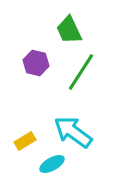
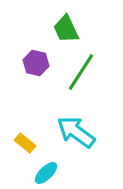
green trapezoid: moved 3 px left, 1 px up
cyan arrow: moved 3 px right
yellow rectangle: moved 2 px down; rotated 70 degrees clockwise
cyan ellipse: moved 6 px left, 9 px down; rotated 15 degrees counterclockwise
